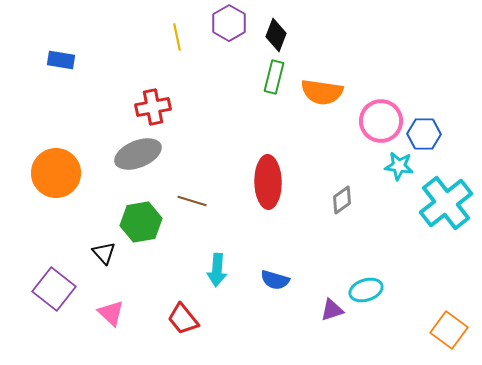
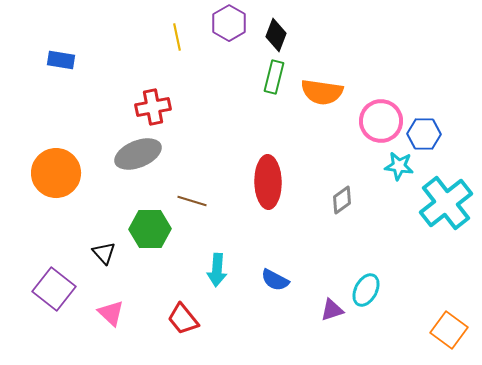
green hexagon: moved 9 px right, 7 px down; rotated 9 degrees clockwise
blue semicircle: rotated 12 degrees clockwise
cyan ellipse: rotated 44 degrees counterclockwise
